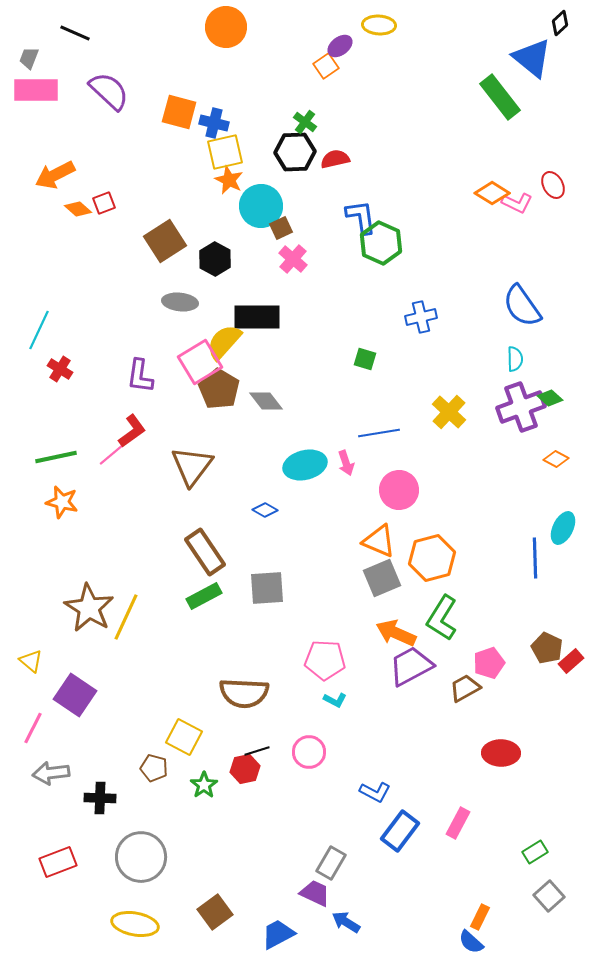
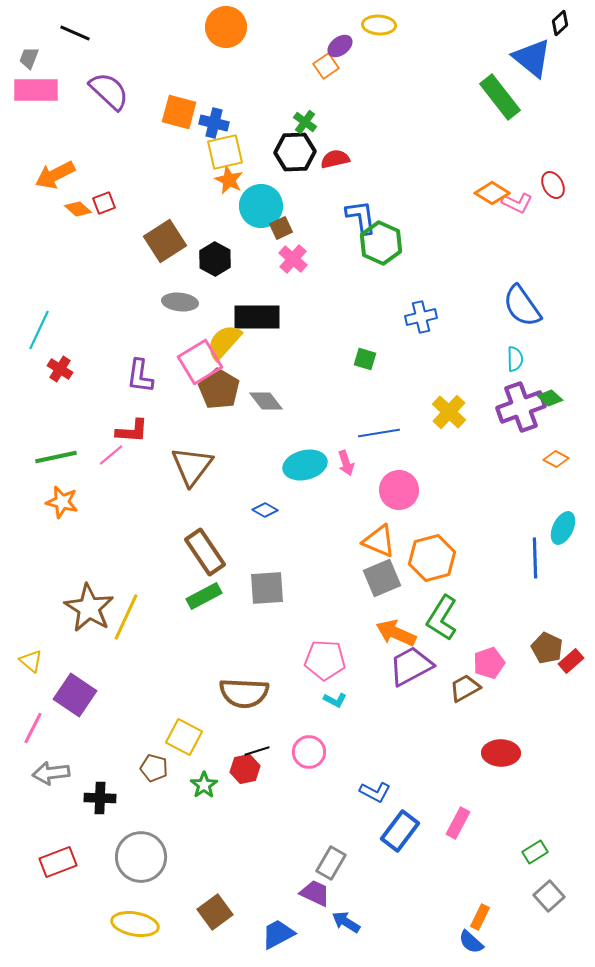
red L-shape at (132, 431): rotated 40 degrees clockwise
